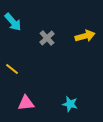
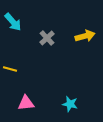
yellow line: moved 2 px left; rotated 24 degrees counterclockwise
